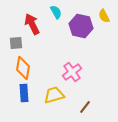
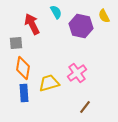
pink cross: moved 5 px right, 1 px down
yellow trapezoid: moved 5 px left, 12 px up
